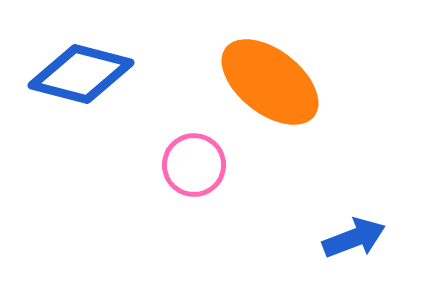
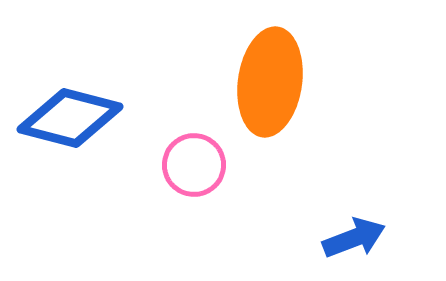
blue diamond: moved 11 px left, 44 px down
orange ellipse: rotated 60 degrees clockwise
